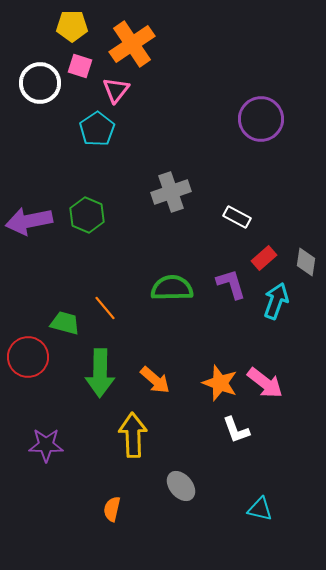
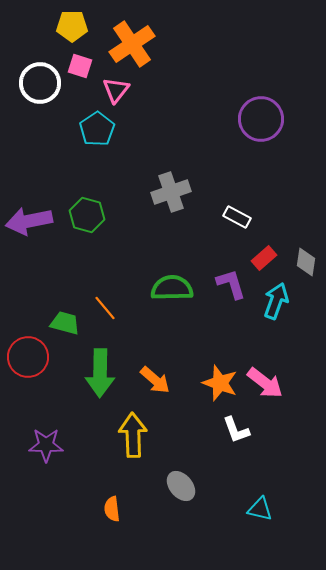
green hexagon: rotated 8 degrees counterclockwise
orange semicircle: rotated 20 degrees counterclockwise
